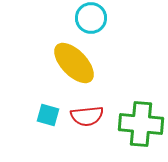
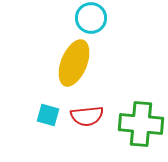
yellow ellipse: rotated 66 degrees clockwise
